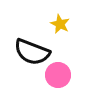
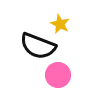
black semicircle: moved 6 px right, 6 px up
